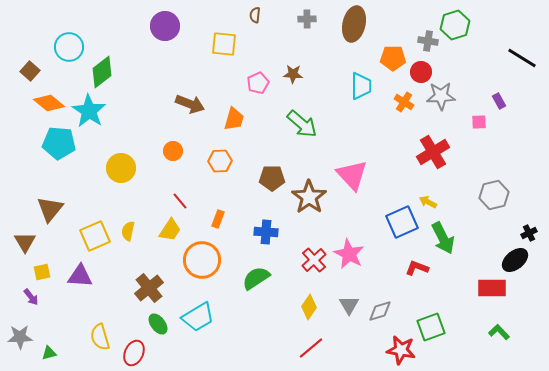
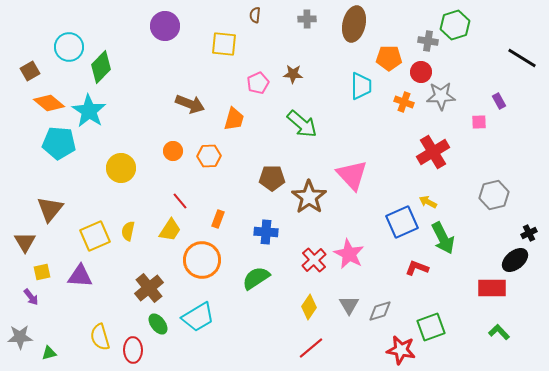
orange pentagon at (393, 58): moved 4 px left
brown square at (30, 71): rotated 18 degrees clockwise
green diamond at (102, 72): moved 1 px left, 5 px up; rotated 8 degrees counterclockwise
orange cross at (404, 102): rotated 12 degrees counterclockwise
orange hexagon at (220, 161): moved 11 px left, 5 px up
red ellipse at (134, 353): moved 1 px left, 3 px up; rotated 25 degrees counterclockwise
